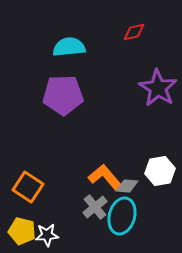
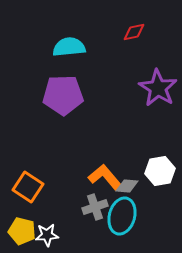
gray cross: rotated 20 degrees clockwise
